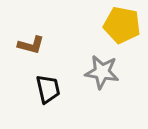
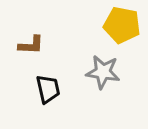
brown L-shape: rotated 12 degrees counterclockwise
gray star: moved 1 px right
